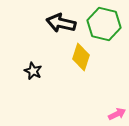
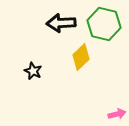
black arrow: rotated 16 degrees counterclockwise
yellow diamond: rotated 28 degrees clockwise
pink arrow: rotated 12 degrees clockwise
